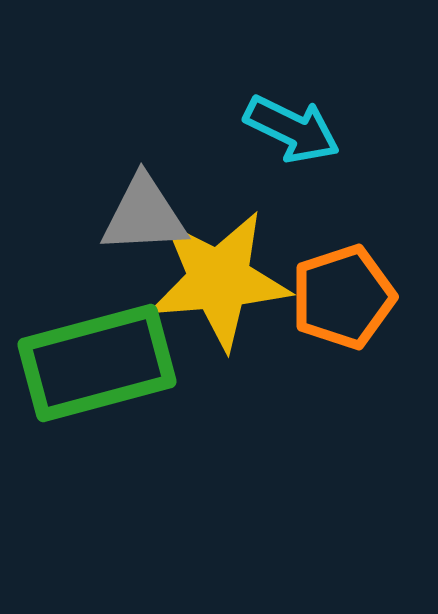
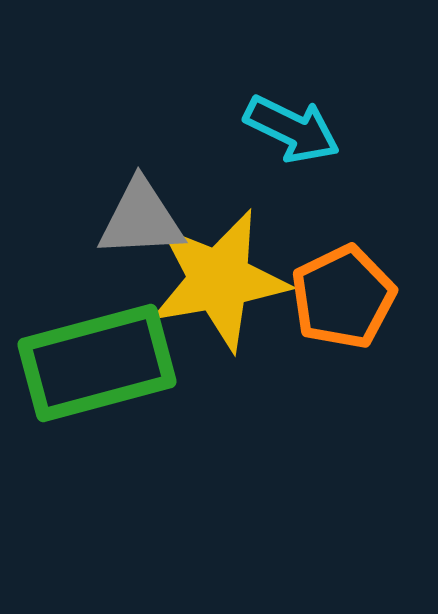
gray triangle: moved 3 px left, 4 px down
yellow star: rotated 5 degrees counterclockwise
orange pentagon: rotated 8 degrees counterclockwise
